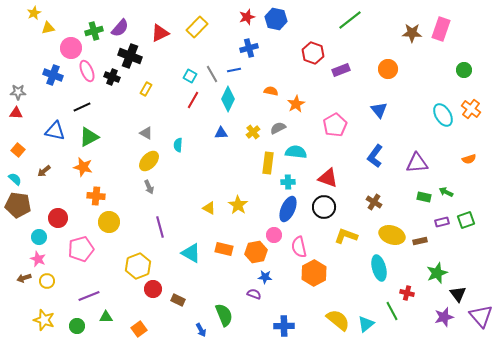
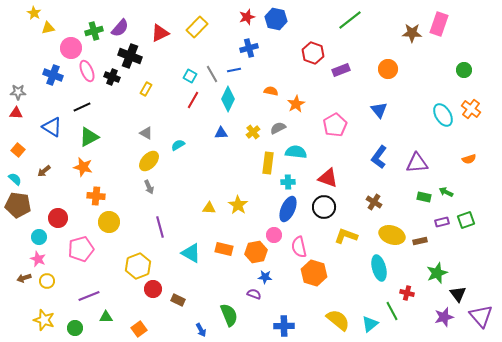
yellow star at (34, 13): rotated 16 degrees counterclockwise
pink rectangle at (441, 29): moved 2 px left, 5 px up
blue triangle at (55, 131): moved 3 px left, 4 px up; rotated 20 degrees clockwise
cyan semicircle at (178, 145): rotated 56 degrees clockwise
blue L-shape at (375, 156): moved 4 px right, 1 px down
yellow triangle at (209, 208): rotated 24 degrees counterclockwise
orange hexagon at (314, 273): rotated 15 degrees counterclockwise
green semicircle at (224, 315): moved 5 px right
cyan triangle at (366, 324): moved 4 px right
green circle at (77, 326): moved 2 px left, 2 px down
